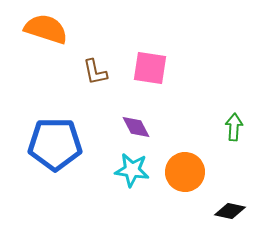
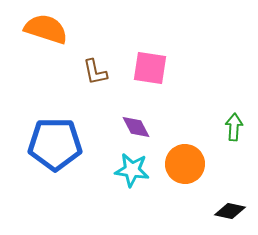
orange circle: moved 8 px up
